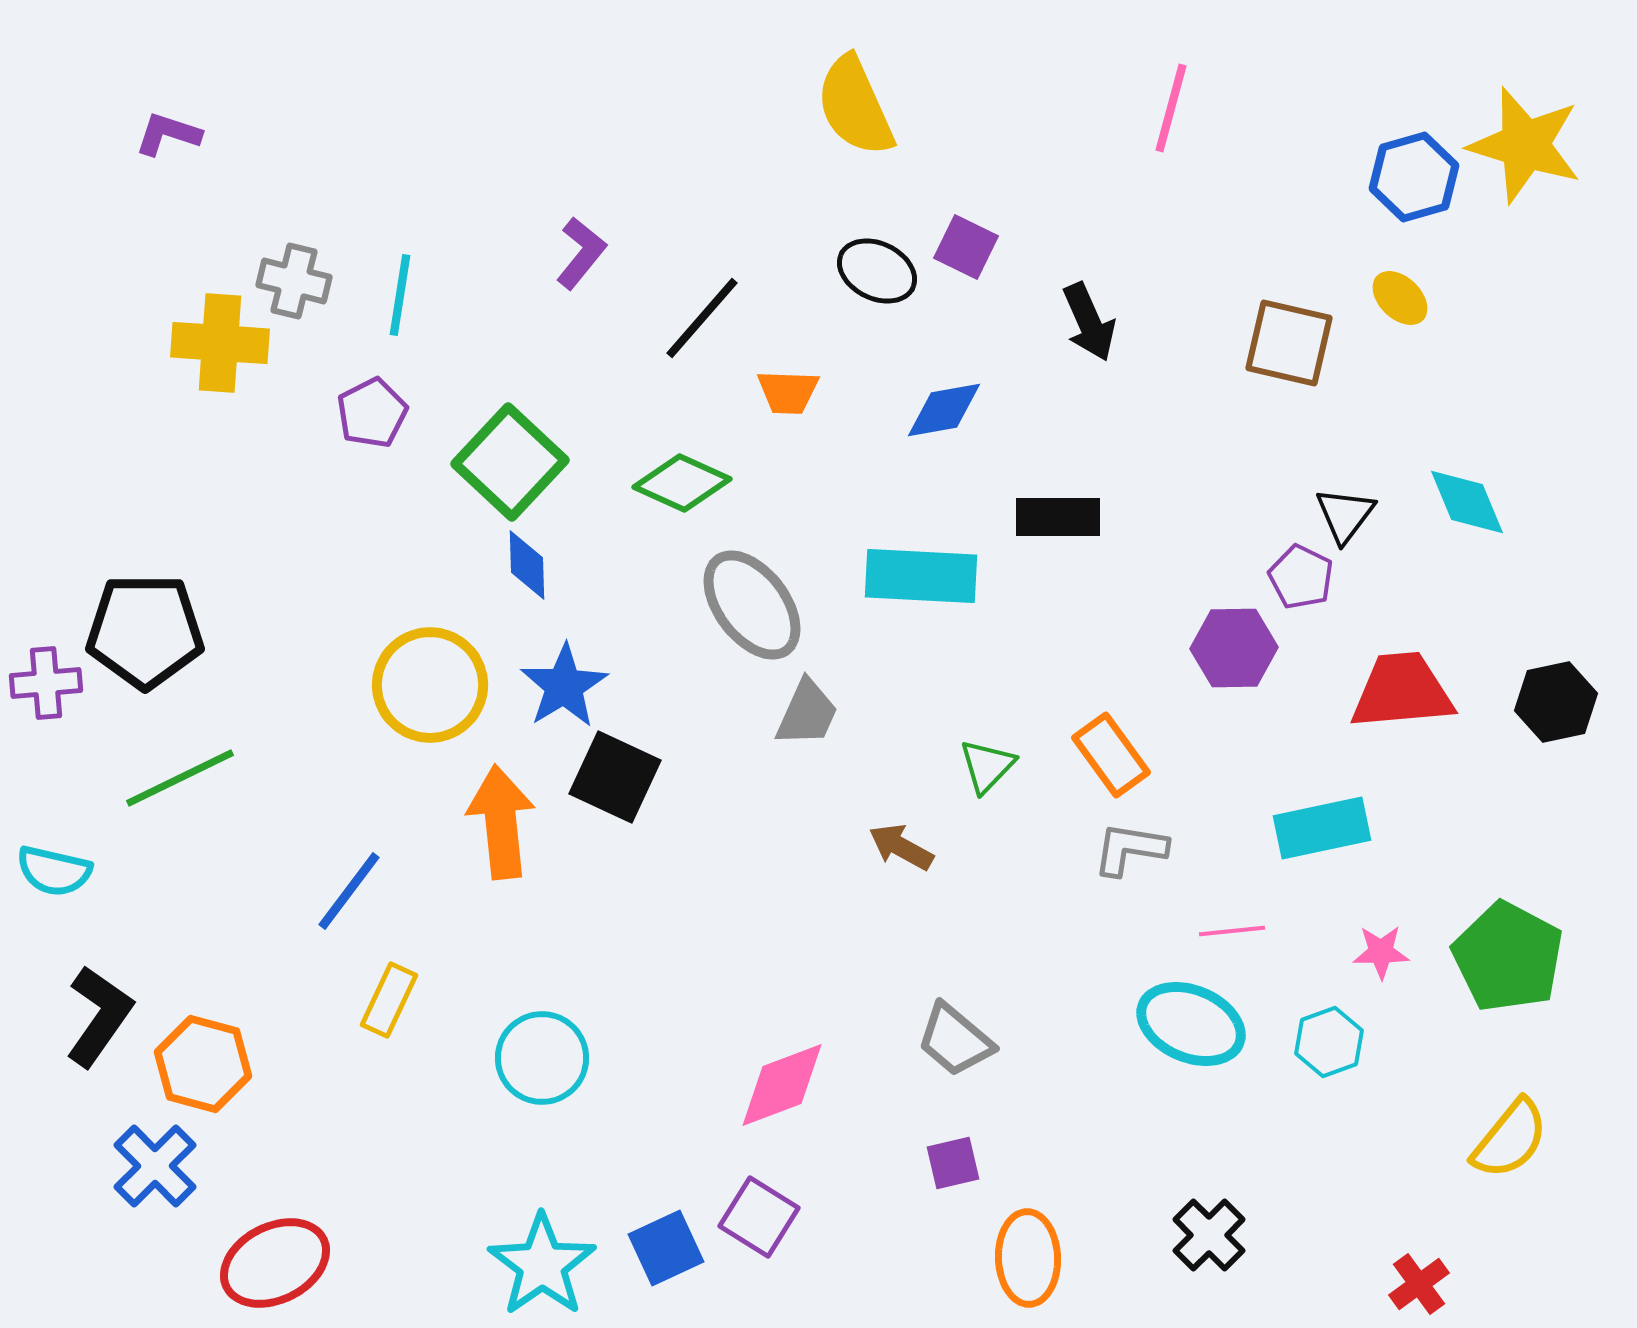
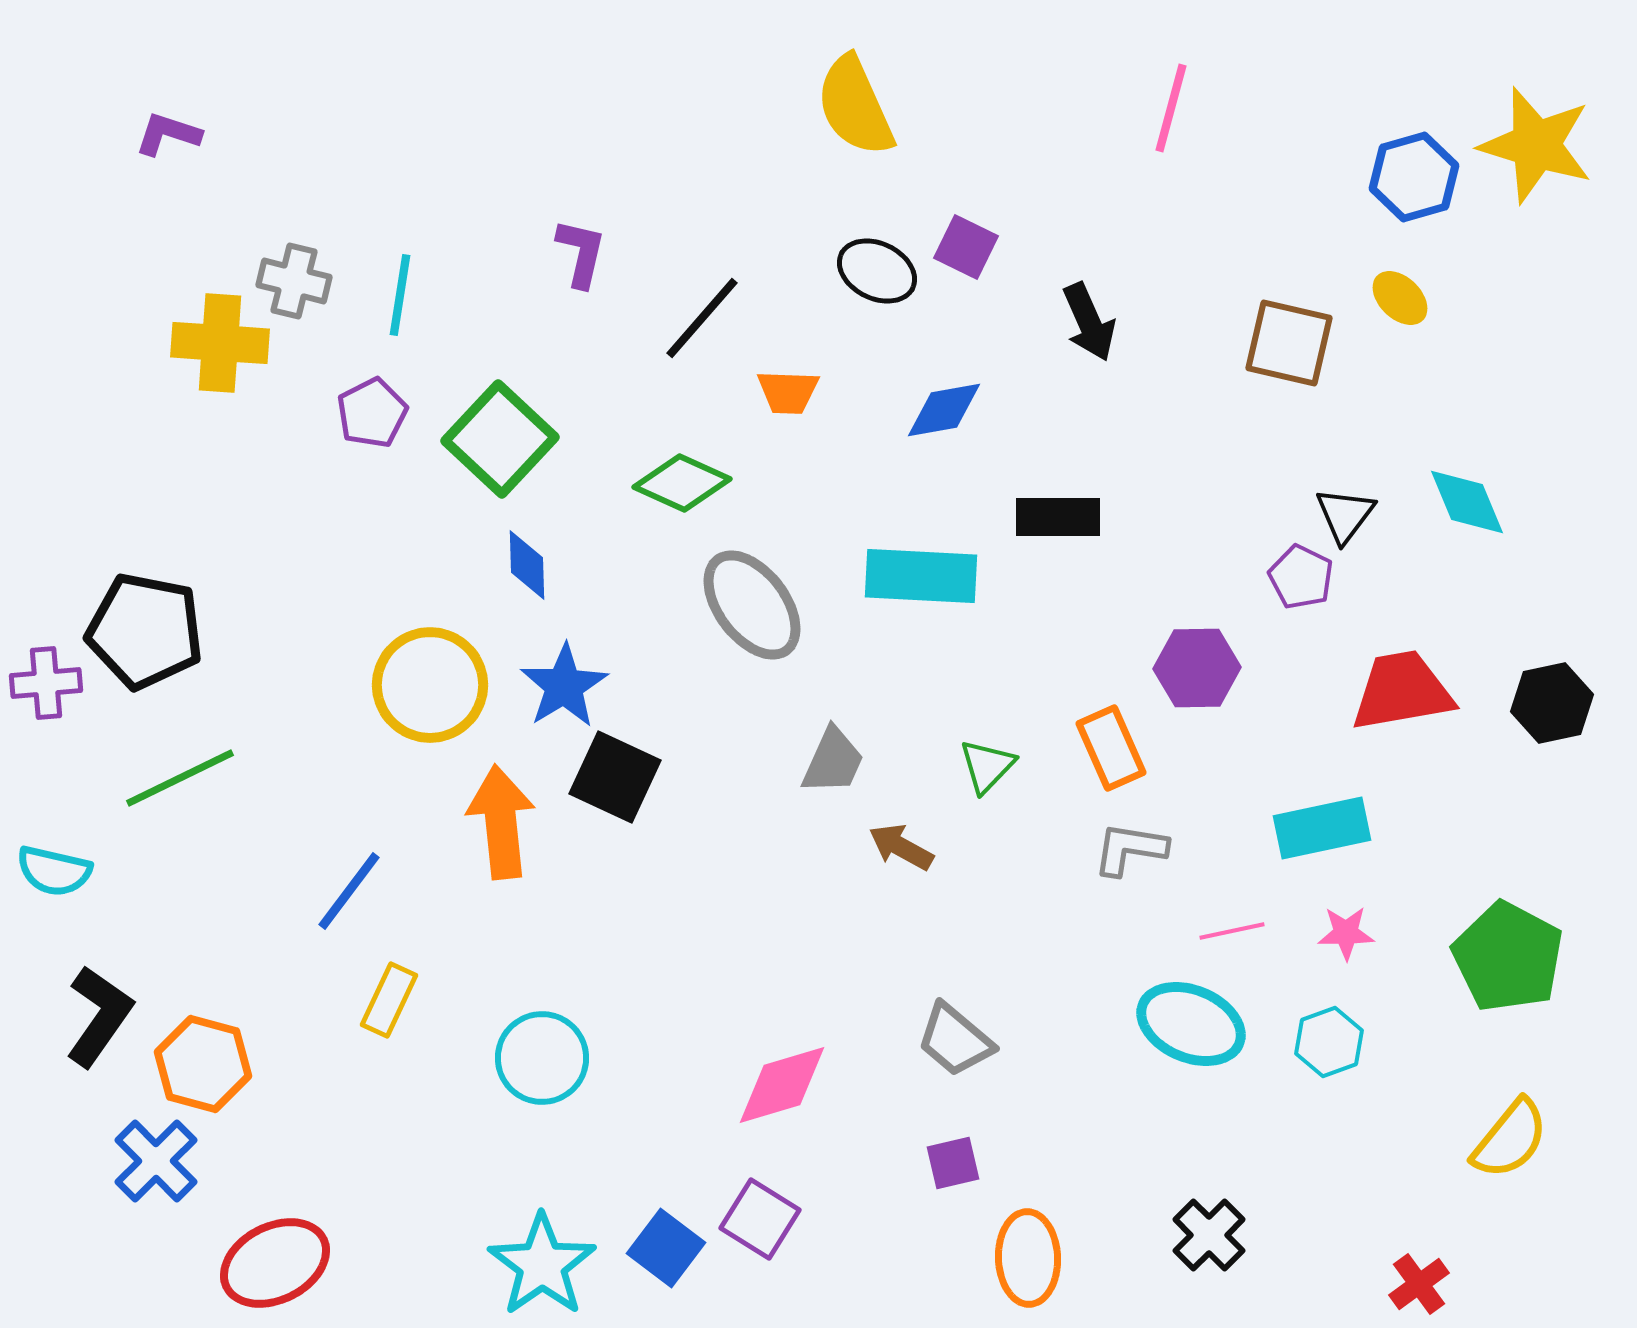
yellow star at (1525, 145): moved 11 px right
purple L-shape at (581, 253): rotated 26 degrees counterclockwise
green square at (510, 462): moved 10 px left, 23 px up
black pentagon at (145, 631): rotated 11 degrees clockwise
purple hexagon at (1234, 648): moved 37 px left, 20 px down
red trapezoid at (1402, 691): rotated 5 degrees counterclockwise
black hexagon at (1556, 702): moved 4 px left, 1 px down
gray trapezoid at (807, 713): moved 26 px right, 48 px down
orange rectangle at (1111, 755): moved 7 px up; rotated 12 degrees clockwise
pink line at (1232, 931): rotated 6 degrees counterclockwise
pink star at (1381, 952): moved 35 px left, 19 px up
pink diamond at (782, 1085): rotated 4 degrees clockwise
blue cross at (155, 1166): moved 1 px right, 5 px up
purple square at (759, 1217): moved 1 px right, 2 px down
blue square at (666, 1248): rotated 28 degrees counterclockwise
